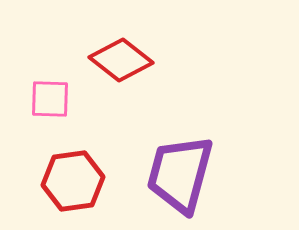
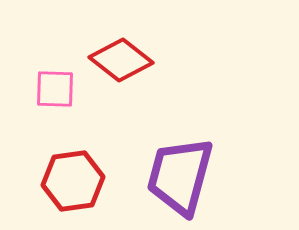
pink square: moved 5 px right, 10 px up
purple trapezoid: moved 2 px down
